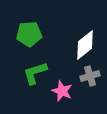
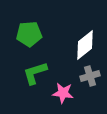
pink star: moved 1 px right, 2 px down; rotated 15 degrees counterclockwise
